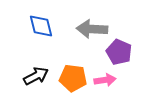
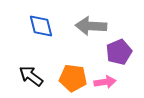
gray arrow: moved 1 px left, 3 px up
purple pentagon: rotated 25 degrees clockwise
black arrow: moved 5 px left; rotated 115 degrees counterclockwise
pink arrow: moved 2 px down
